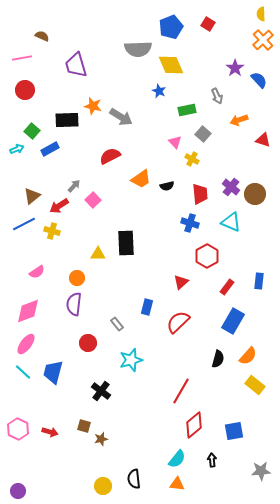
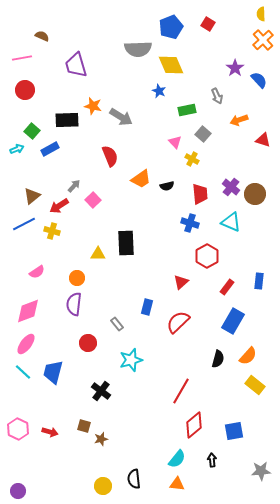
red semicircle at (110, 156): rotated 95 degrees clockwise
